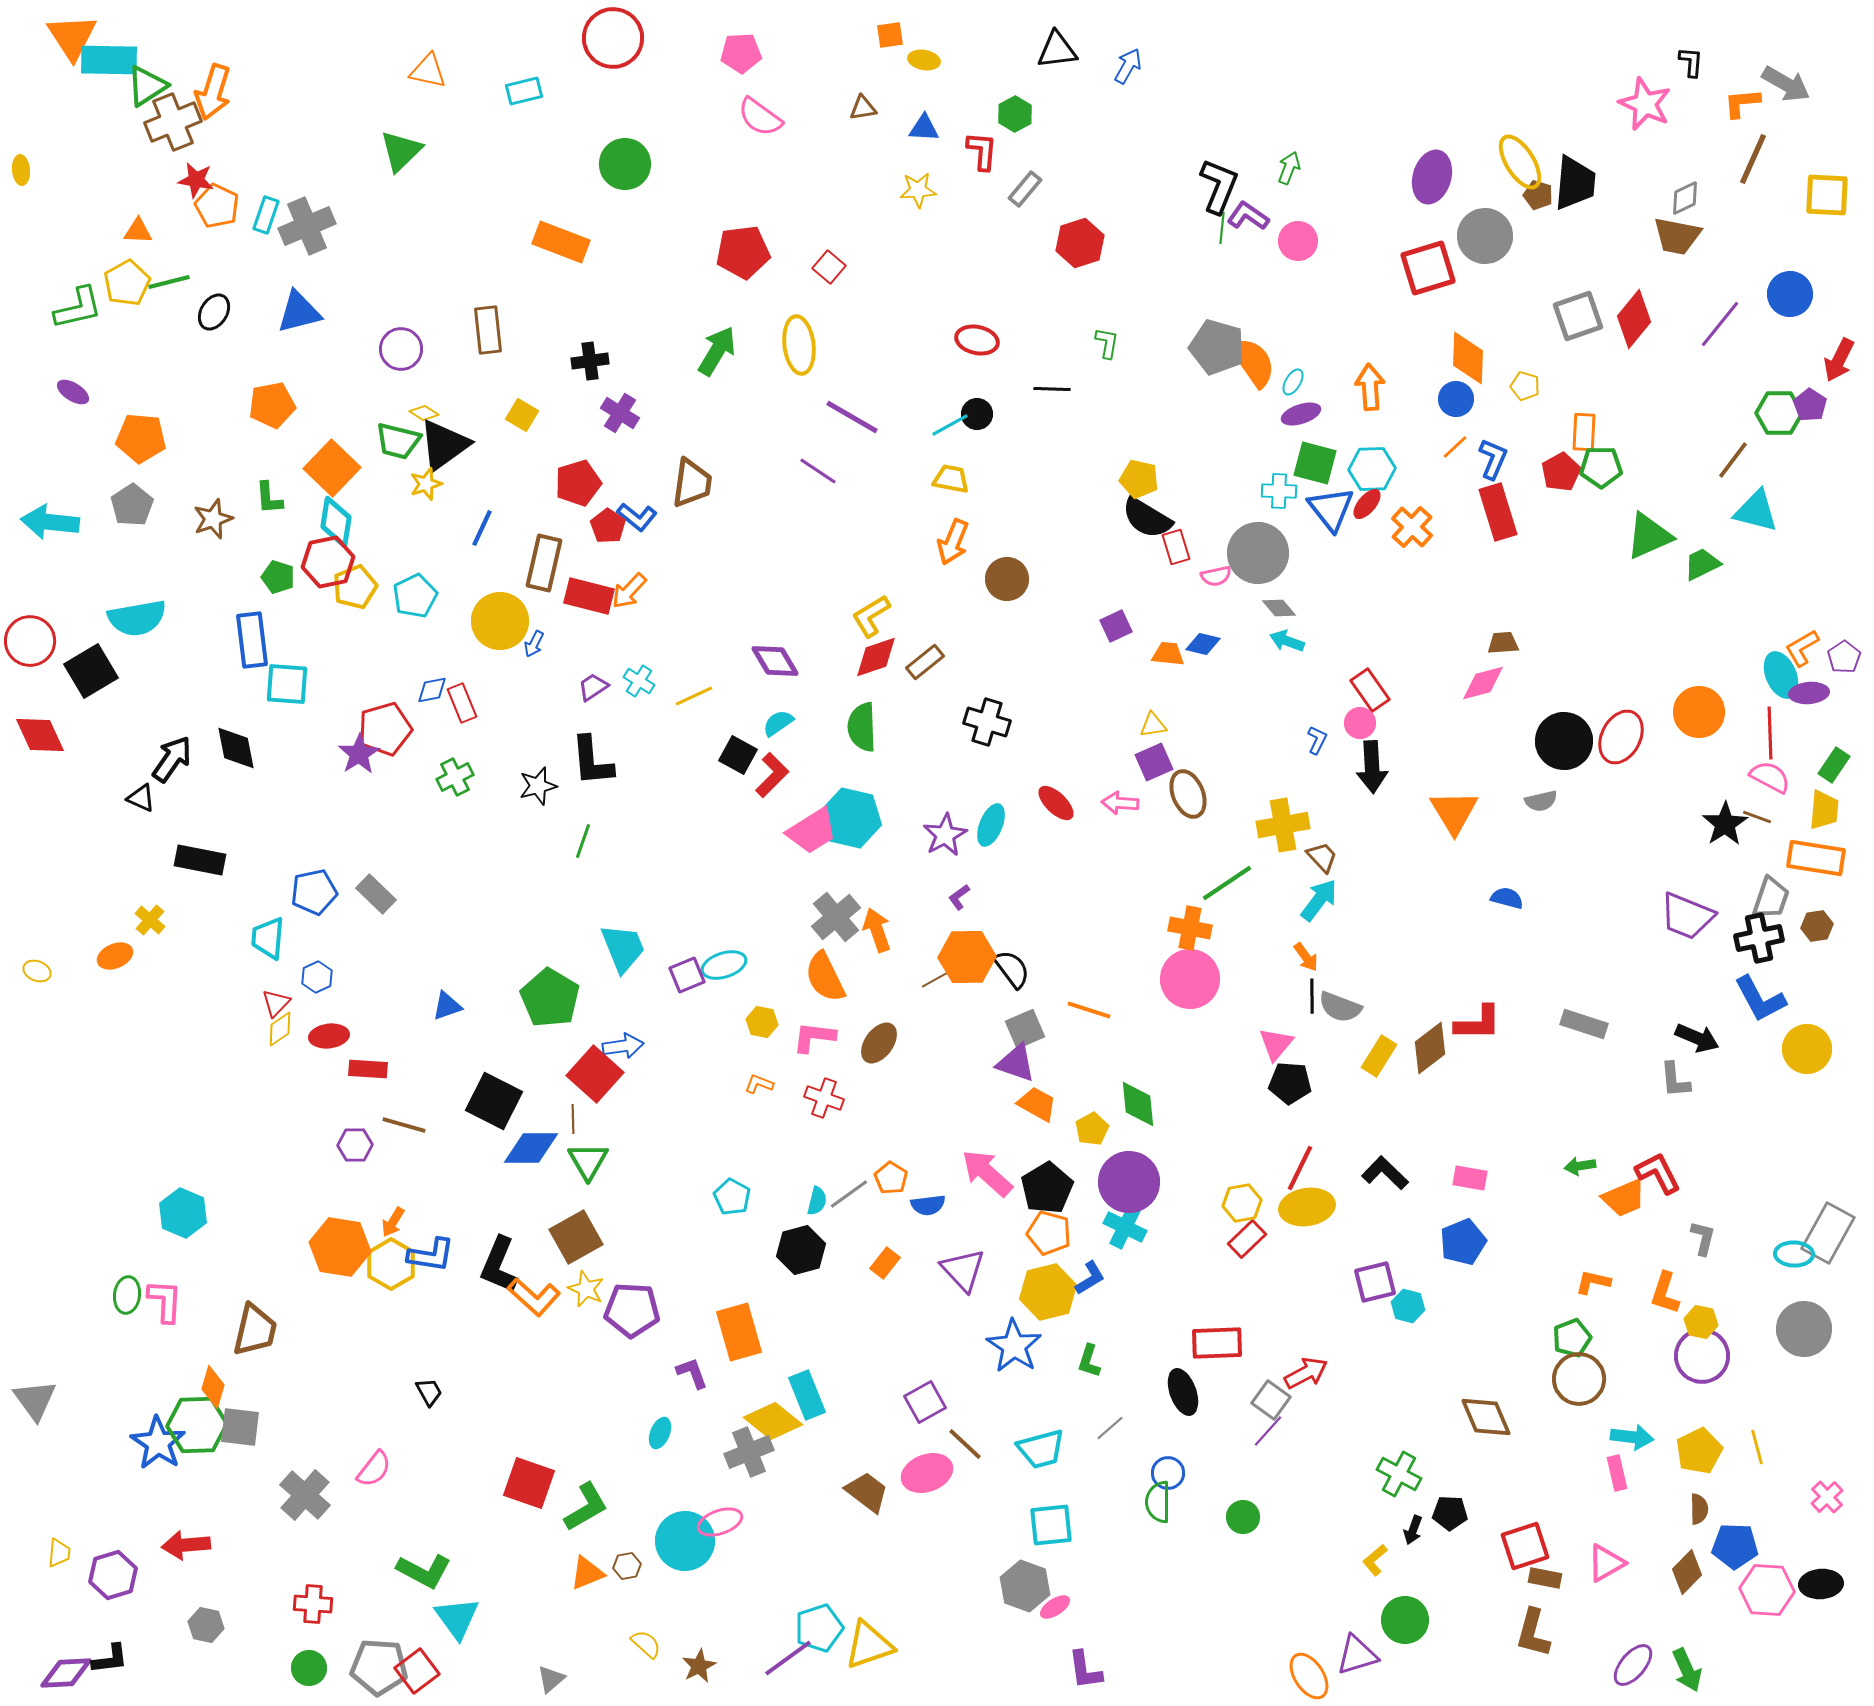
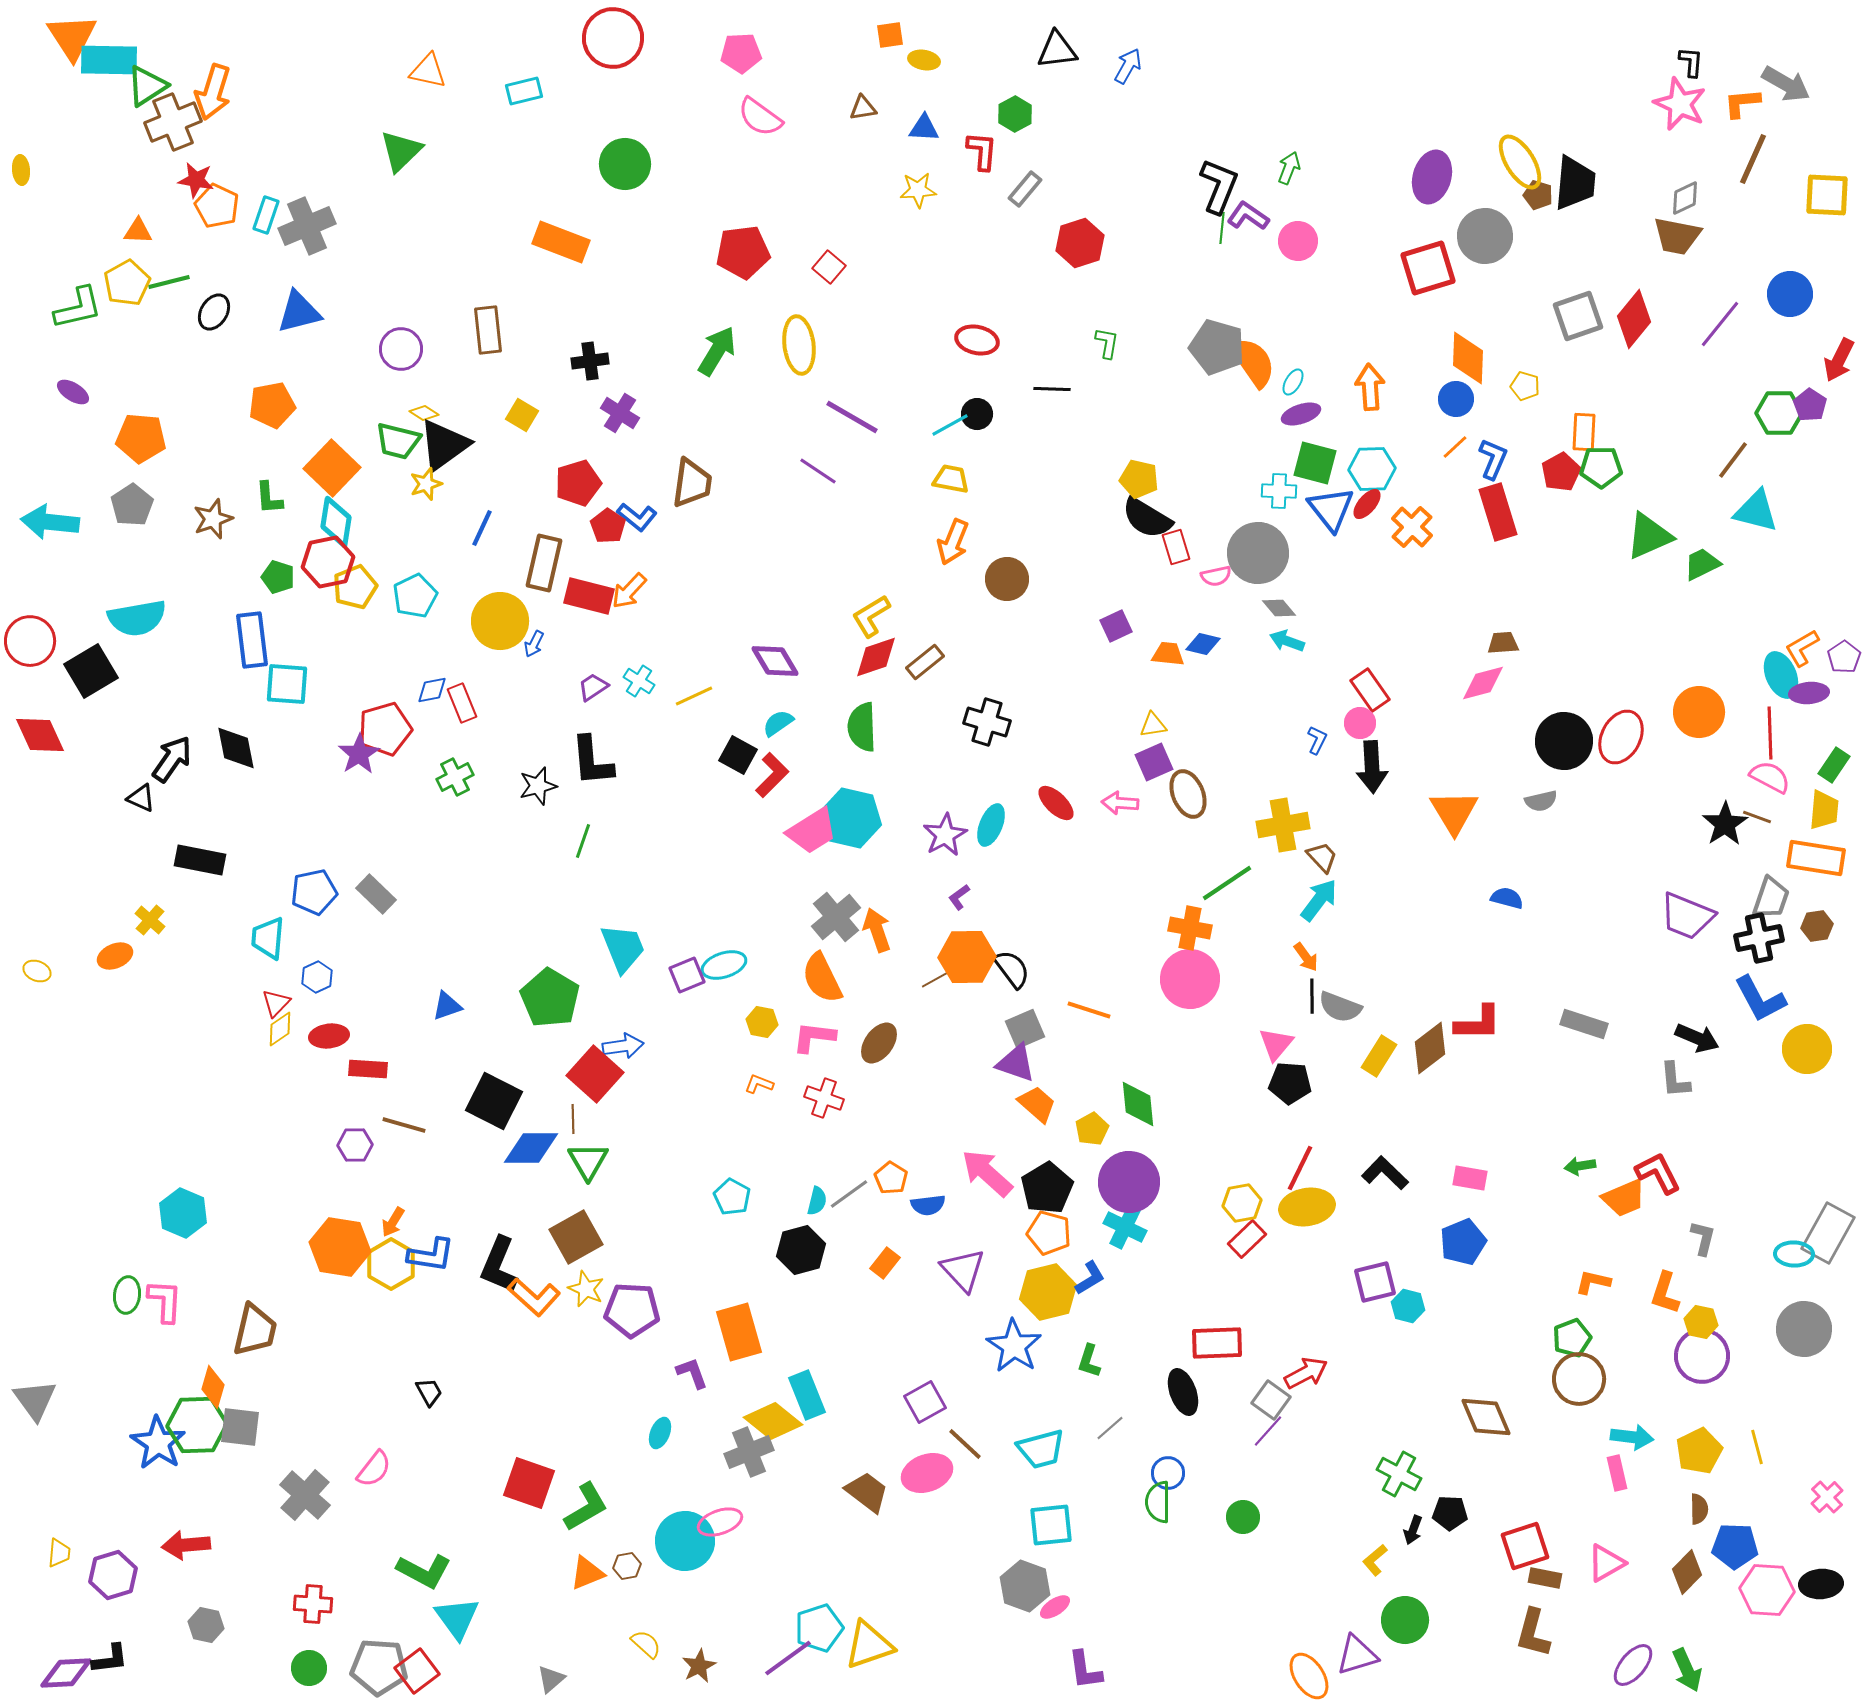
pink star at (1645, 104): moved 35 px right
orange semicircle at (825, 977): moved 3 px left, 1 px down
orange trapezoid at (1037, 1104): rotated 12 degrees clockwise
